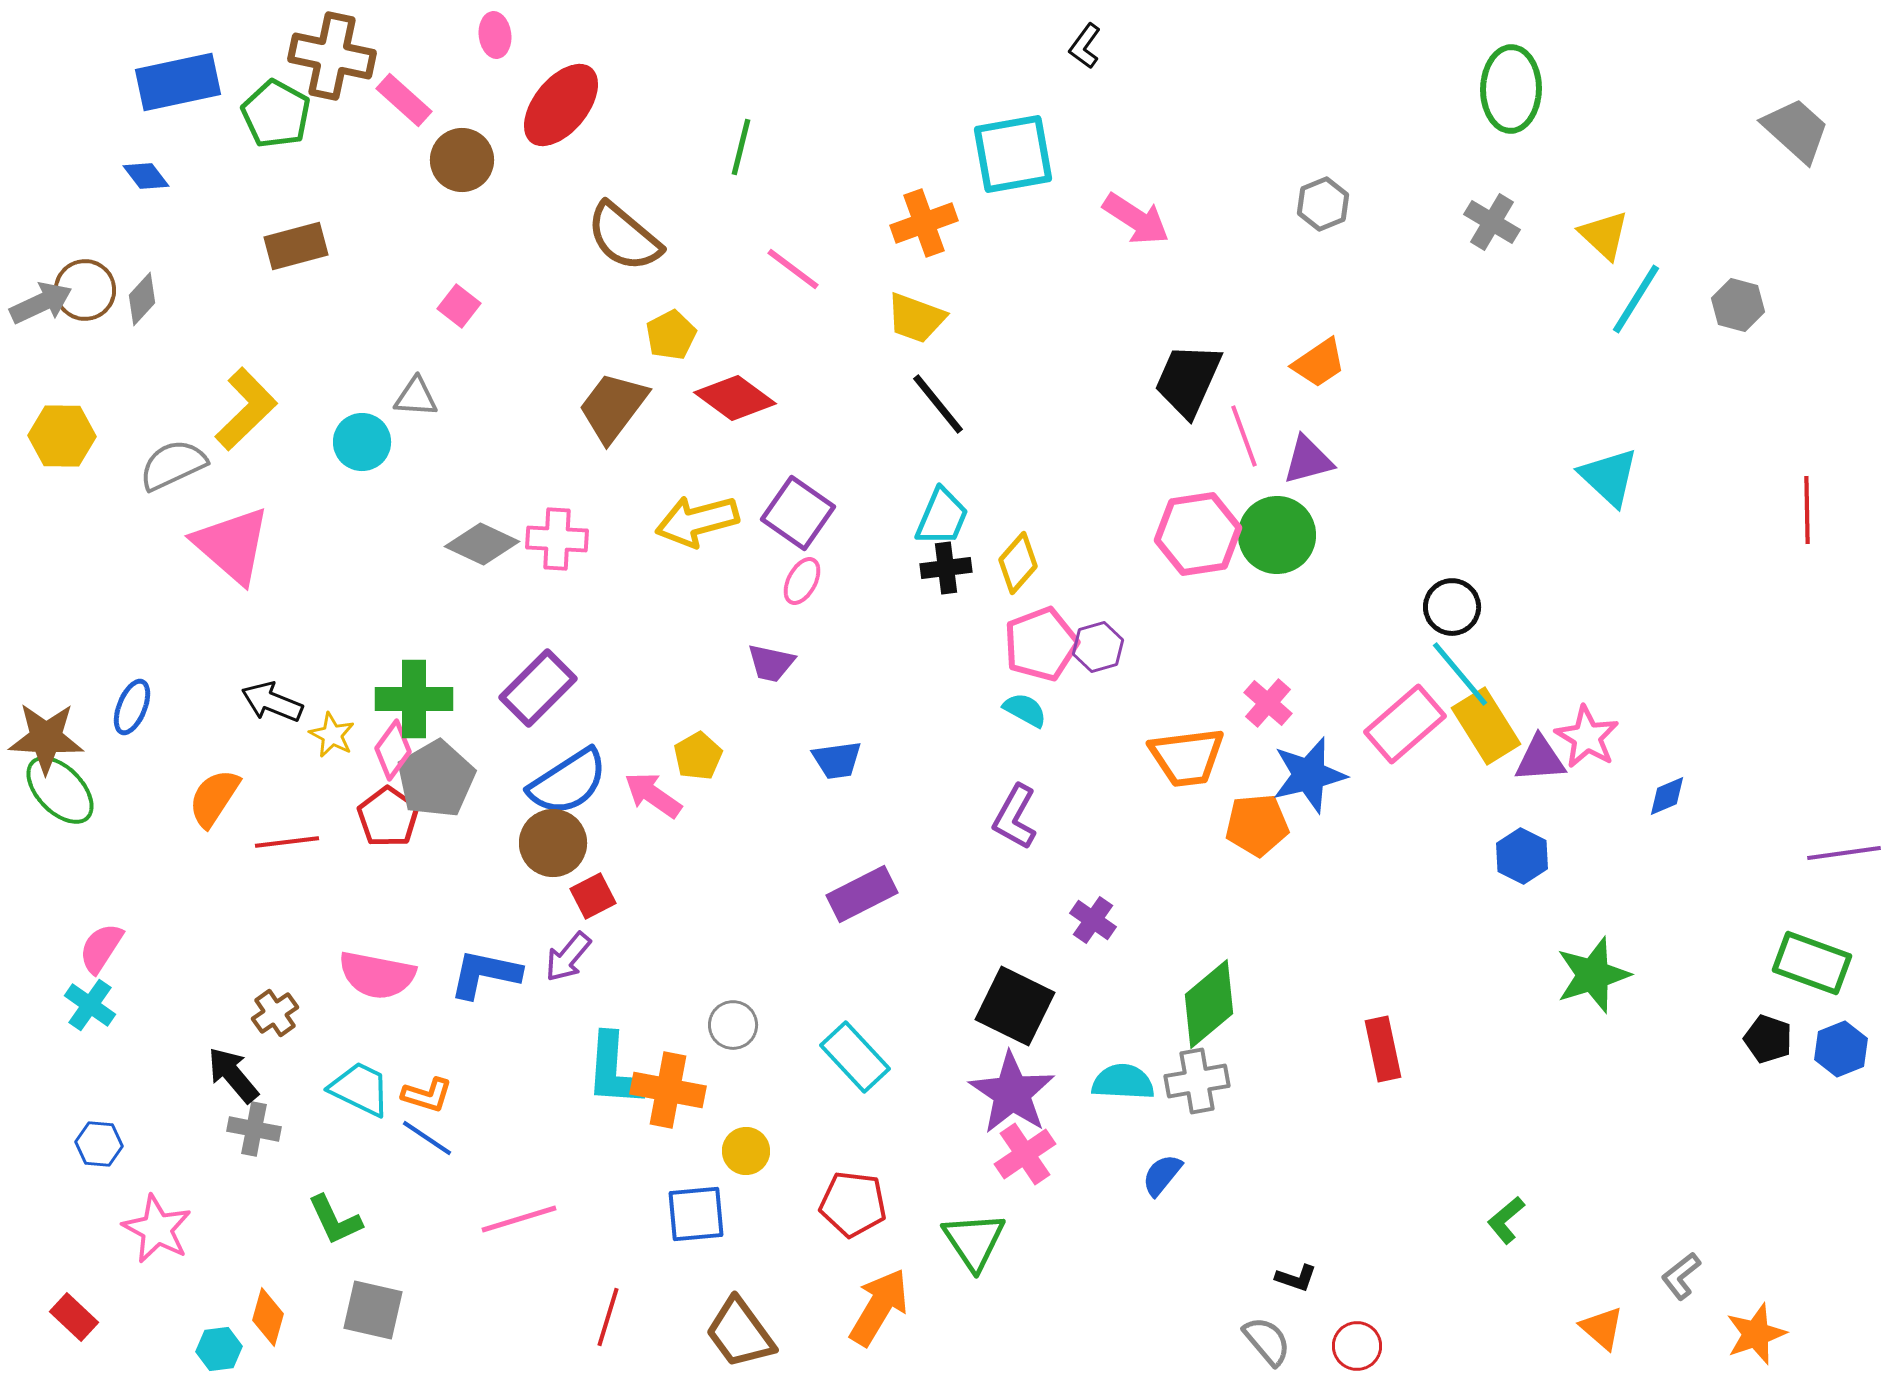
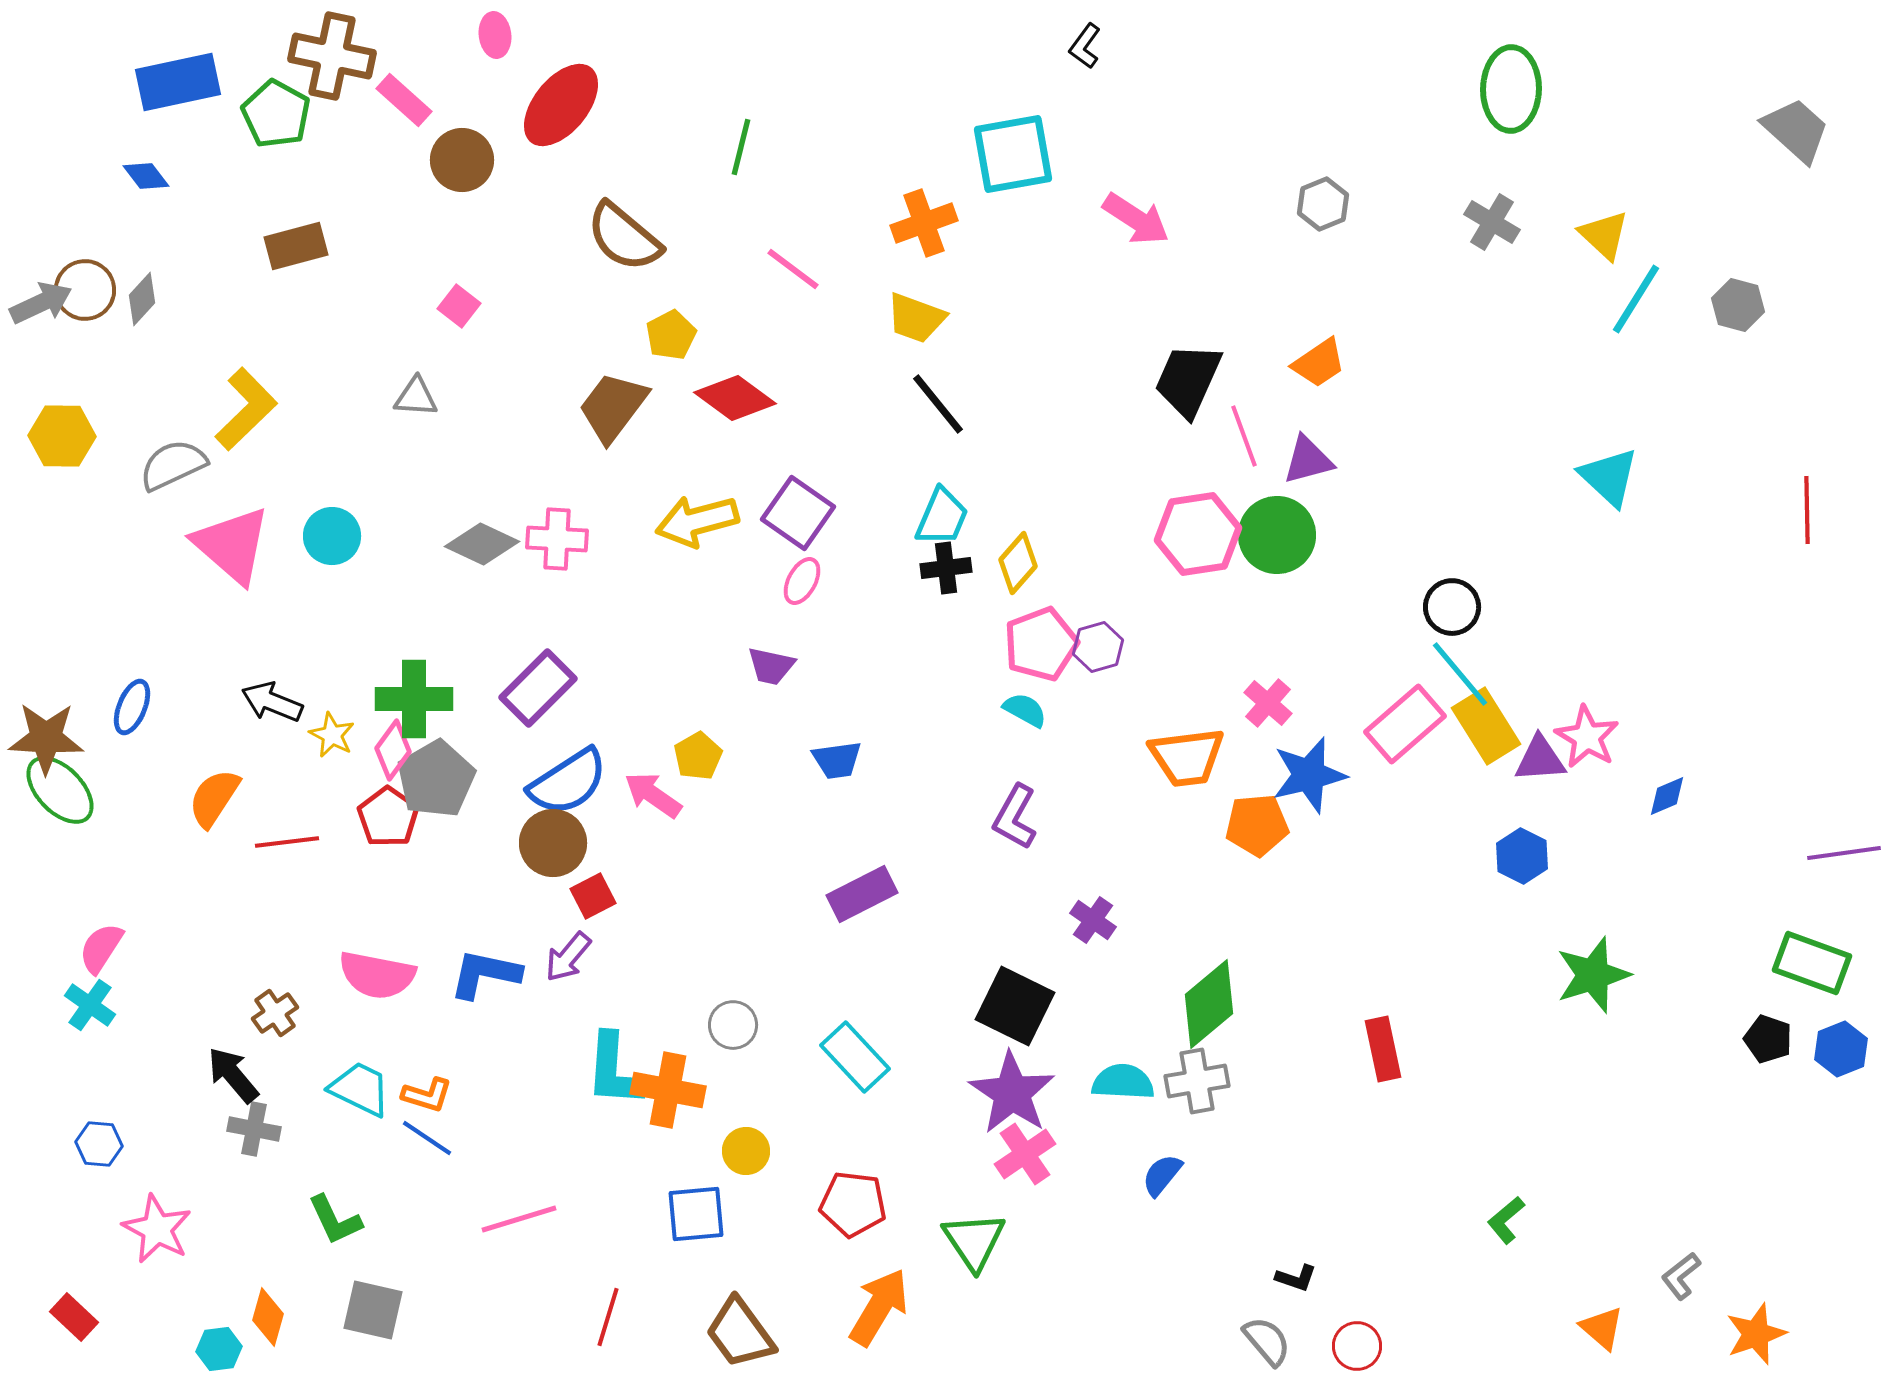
cyan circle at (362, 442): moved 30 px left, 94 px down
purple trapezoid at (771, 663): moved 3 px down
